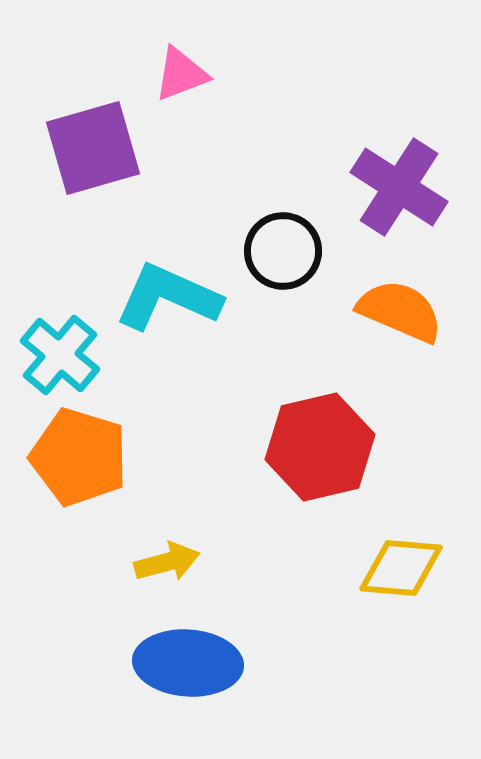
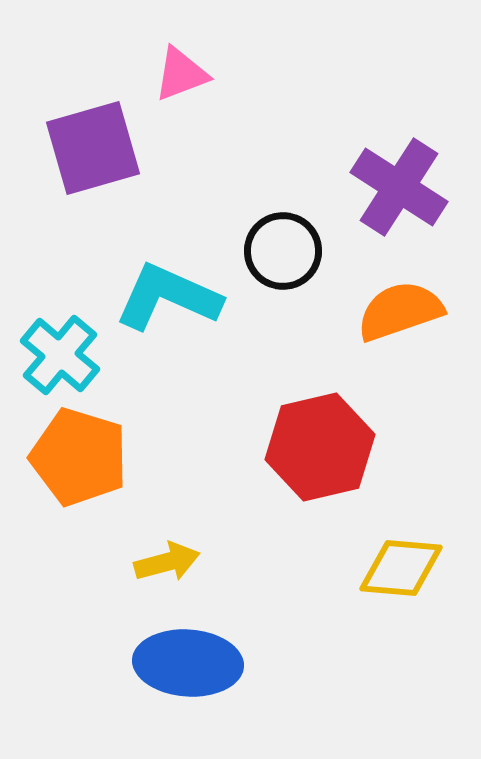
orange semicircle: rotated 42 degrees counterclockwise
